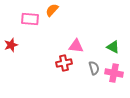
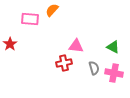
red star: moved 1 px left, 1 px up; rotated 16 degrees counterclockwise
